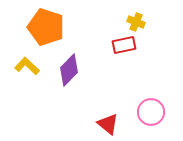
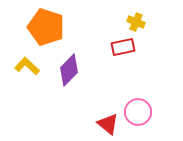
red rectangle: moved 1 px left, 2 px down
pink circle: moved 13 px left
